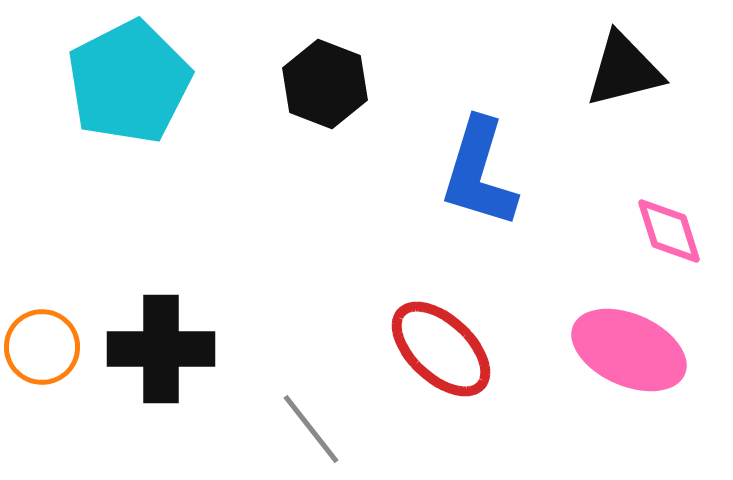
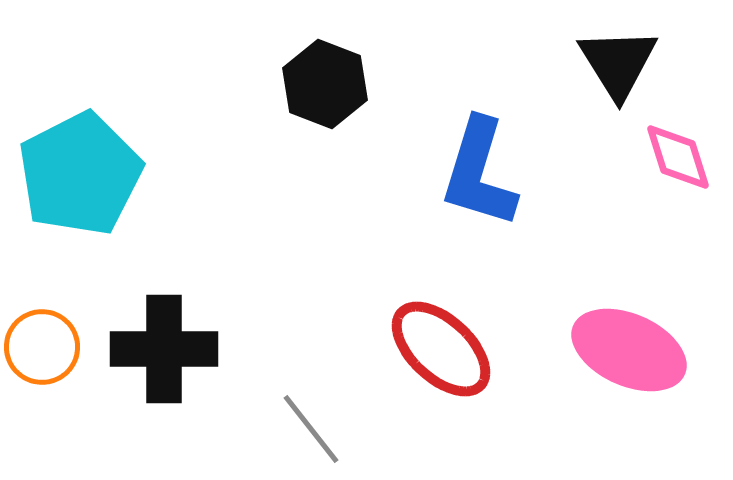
black triangle: moved 6 px left, 7 px up; rotated 48 degrees counterclockwise
cyan pentagon: moved 49 px left, 92 px down
pink diamond: moved 9 px right, 74 px up
black cross: moved 3 px right
